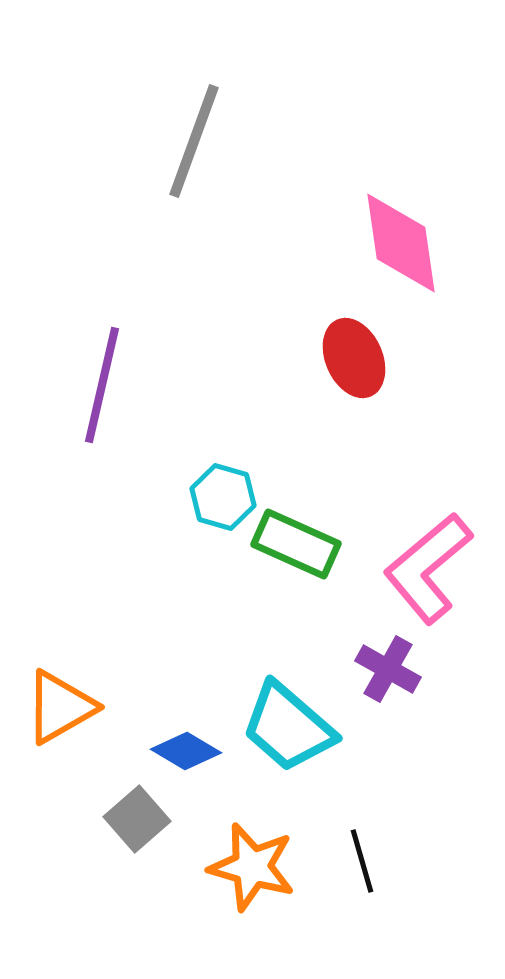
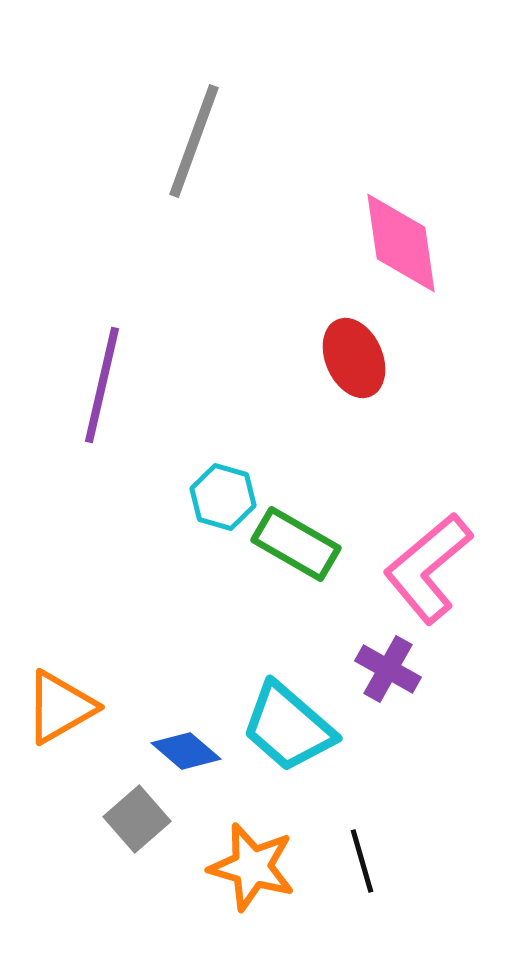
green rectangle: rotated 6 degrees clockwise
blue diamond: rotated 10 degrees clockwise
